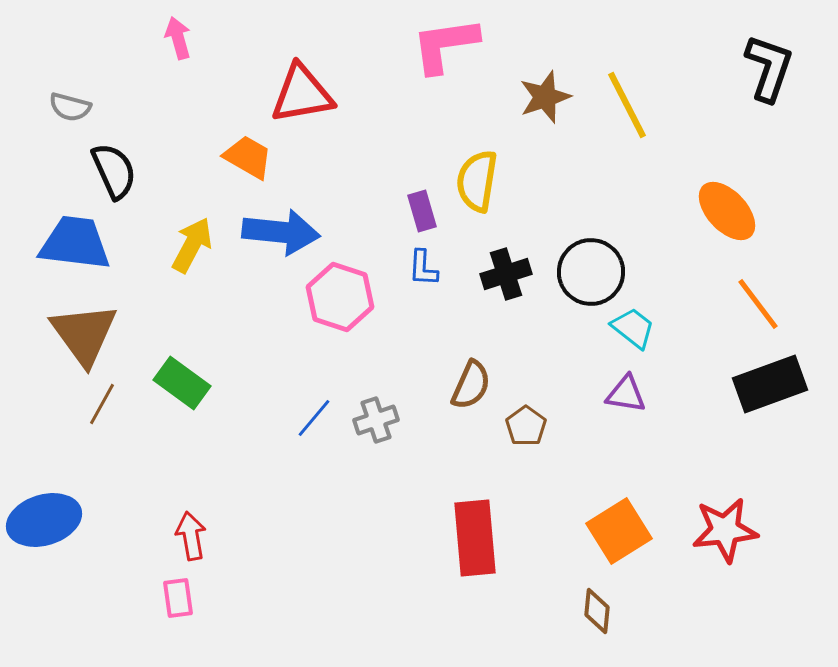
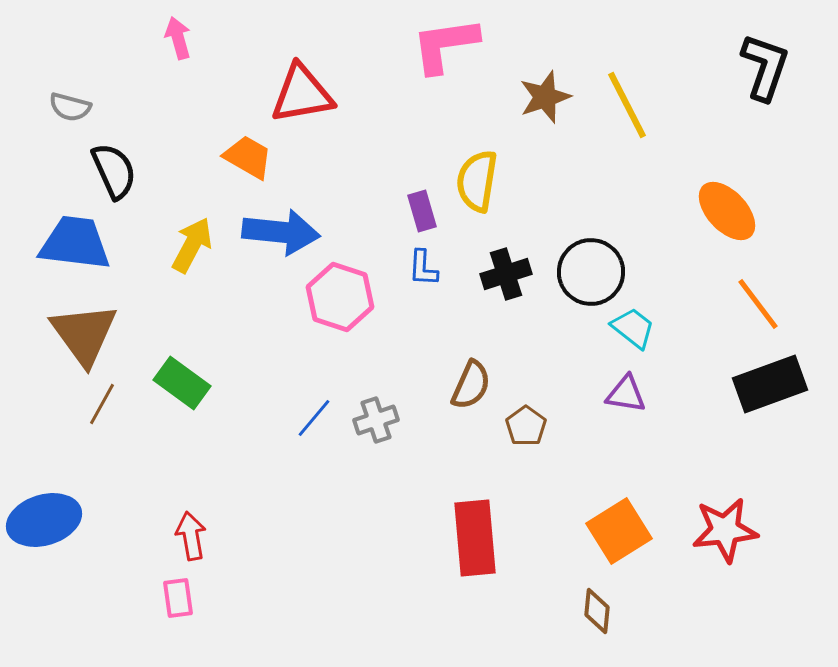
black L-shape: moved 4 px left, 1 px up
